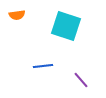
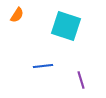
orange semicircle: rotated 49 degrees counterclockwise
purple line: rotated 24 degrees clockwise
